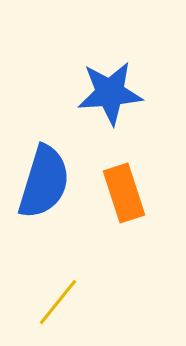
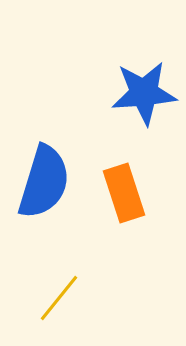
blue star: moved 34 px right
yellow line: moved 1 px right, 4 px up
